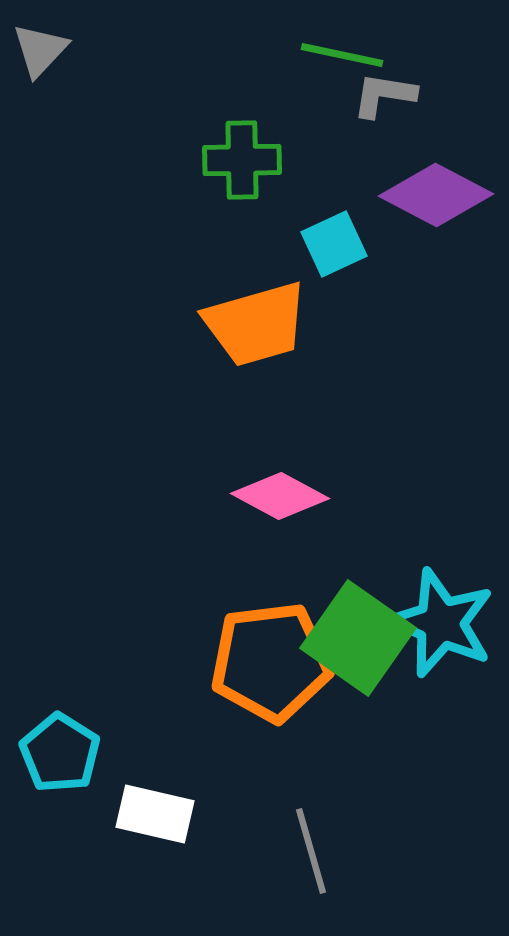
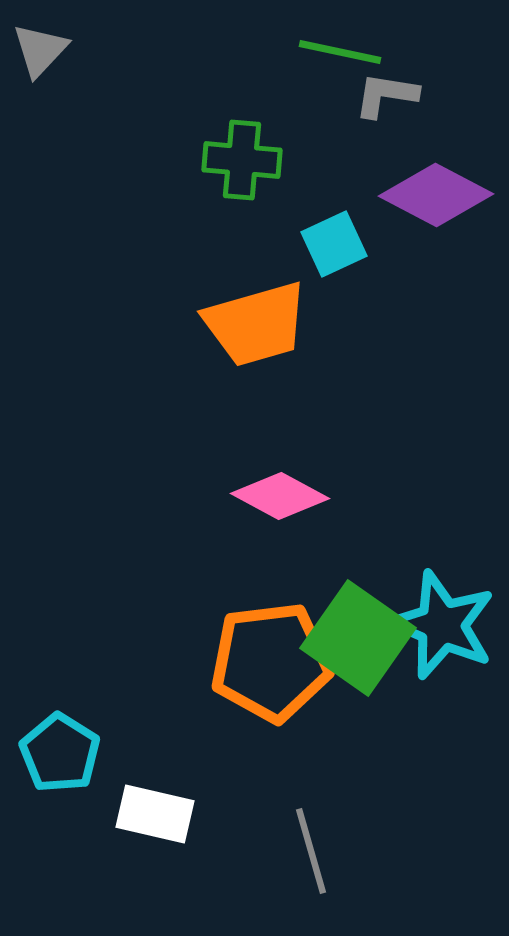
green line: moved 2 px left, 3 px up
gray L-shape: moved 2 px right
green cross: rotated 6 degrees clockwise
cyan star: moved 1 px right, 2 px down
